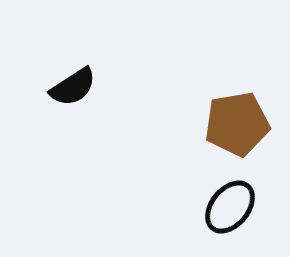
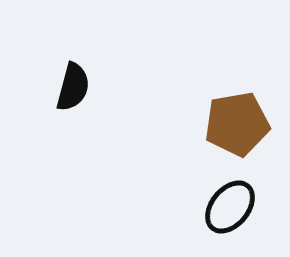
black semicircle: rotated 42 degrees counterclockwise
